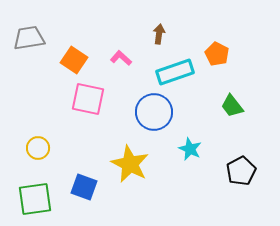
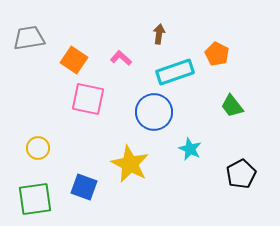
black pentagon: moved 3 px down
